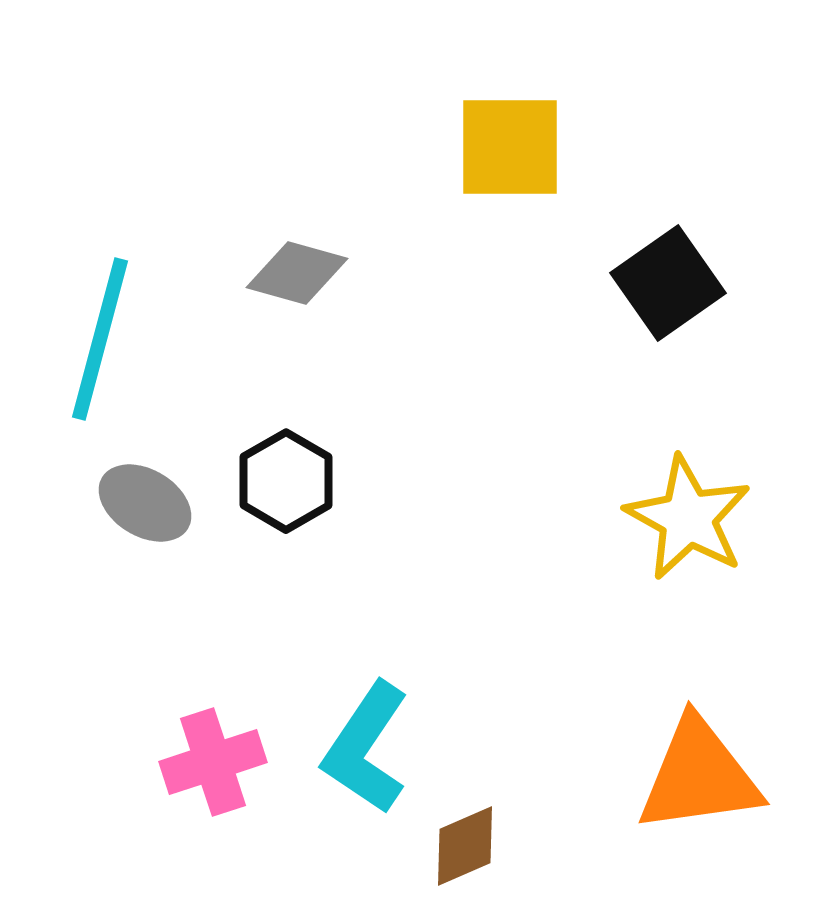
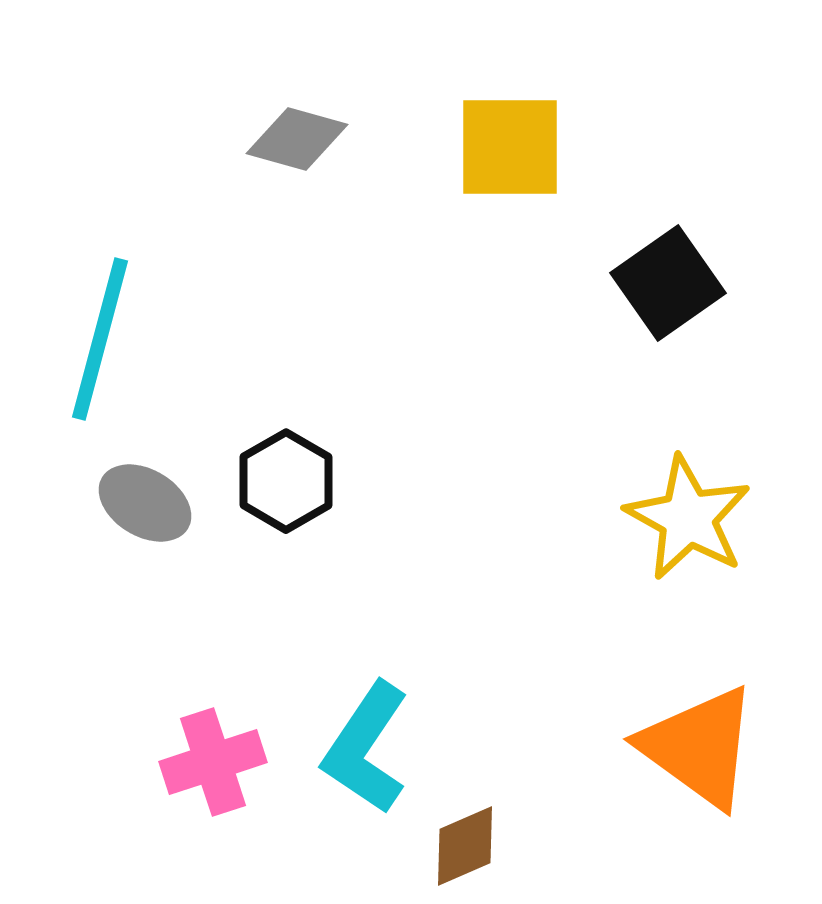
gray diamond: moved 134 px up
orange triangle: moved 29 px up; rotated 44 degrees clockwise
